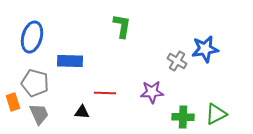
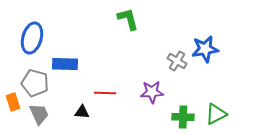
green L-shape: moved 6 px right, 7 px up; rotated 25 degrees counterclockwise
blue ellipse: moved 1 px down
blue rectangle: moved 5 px left, 3 px down
